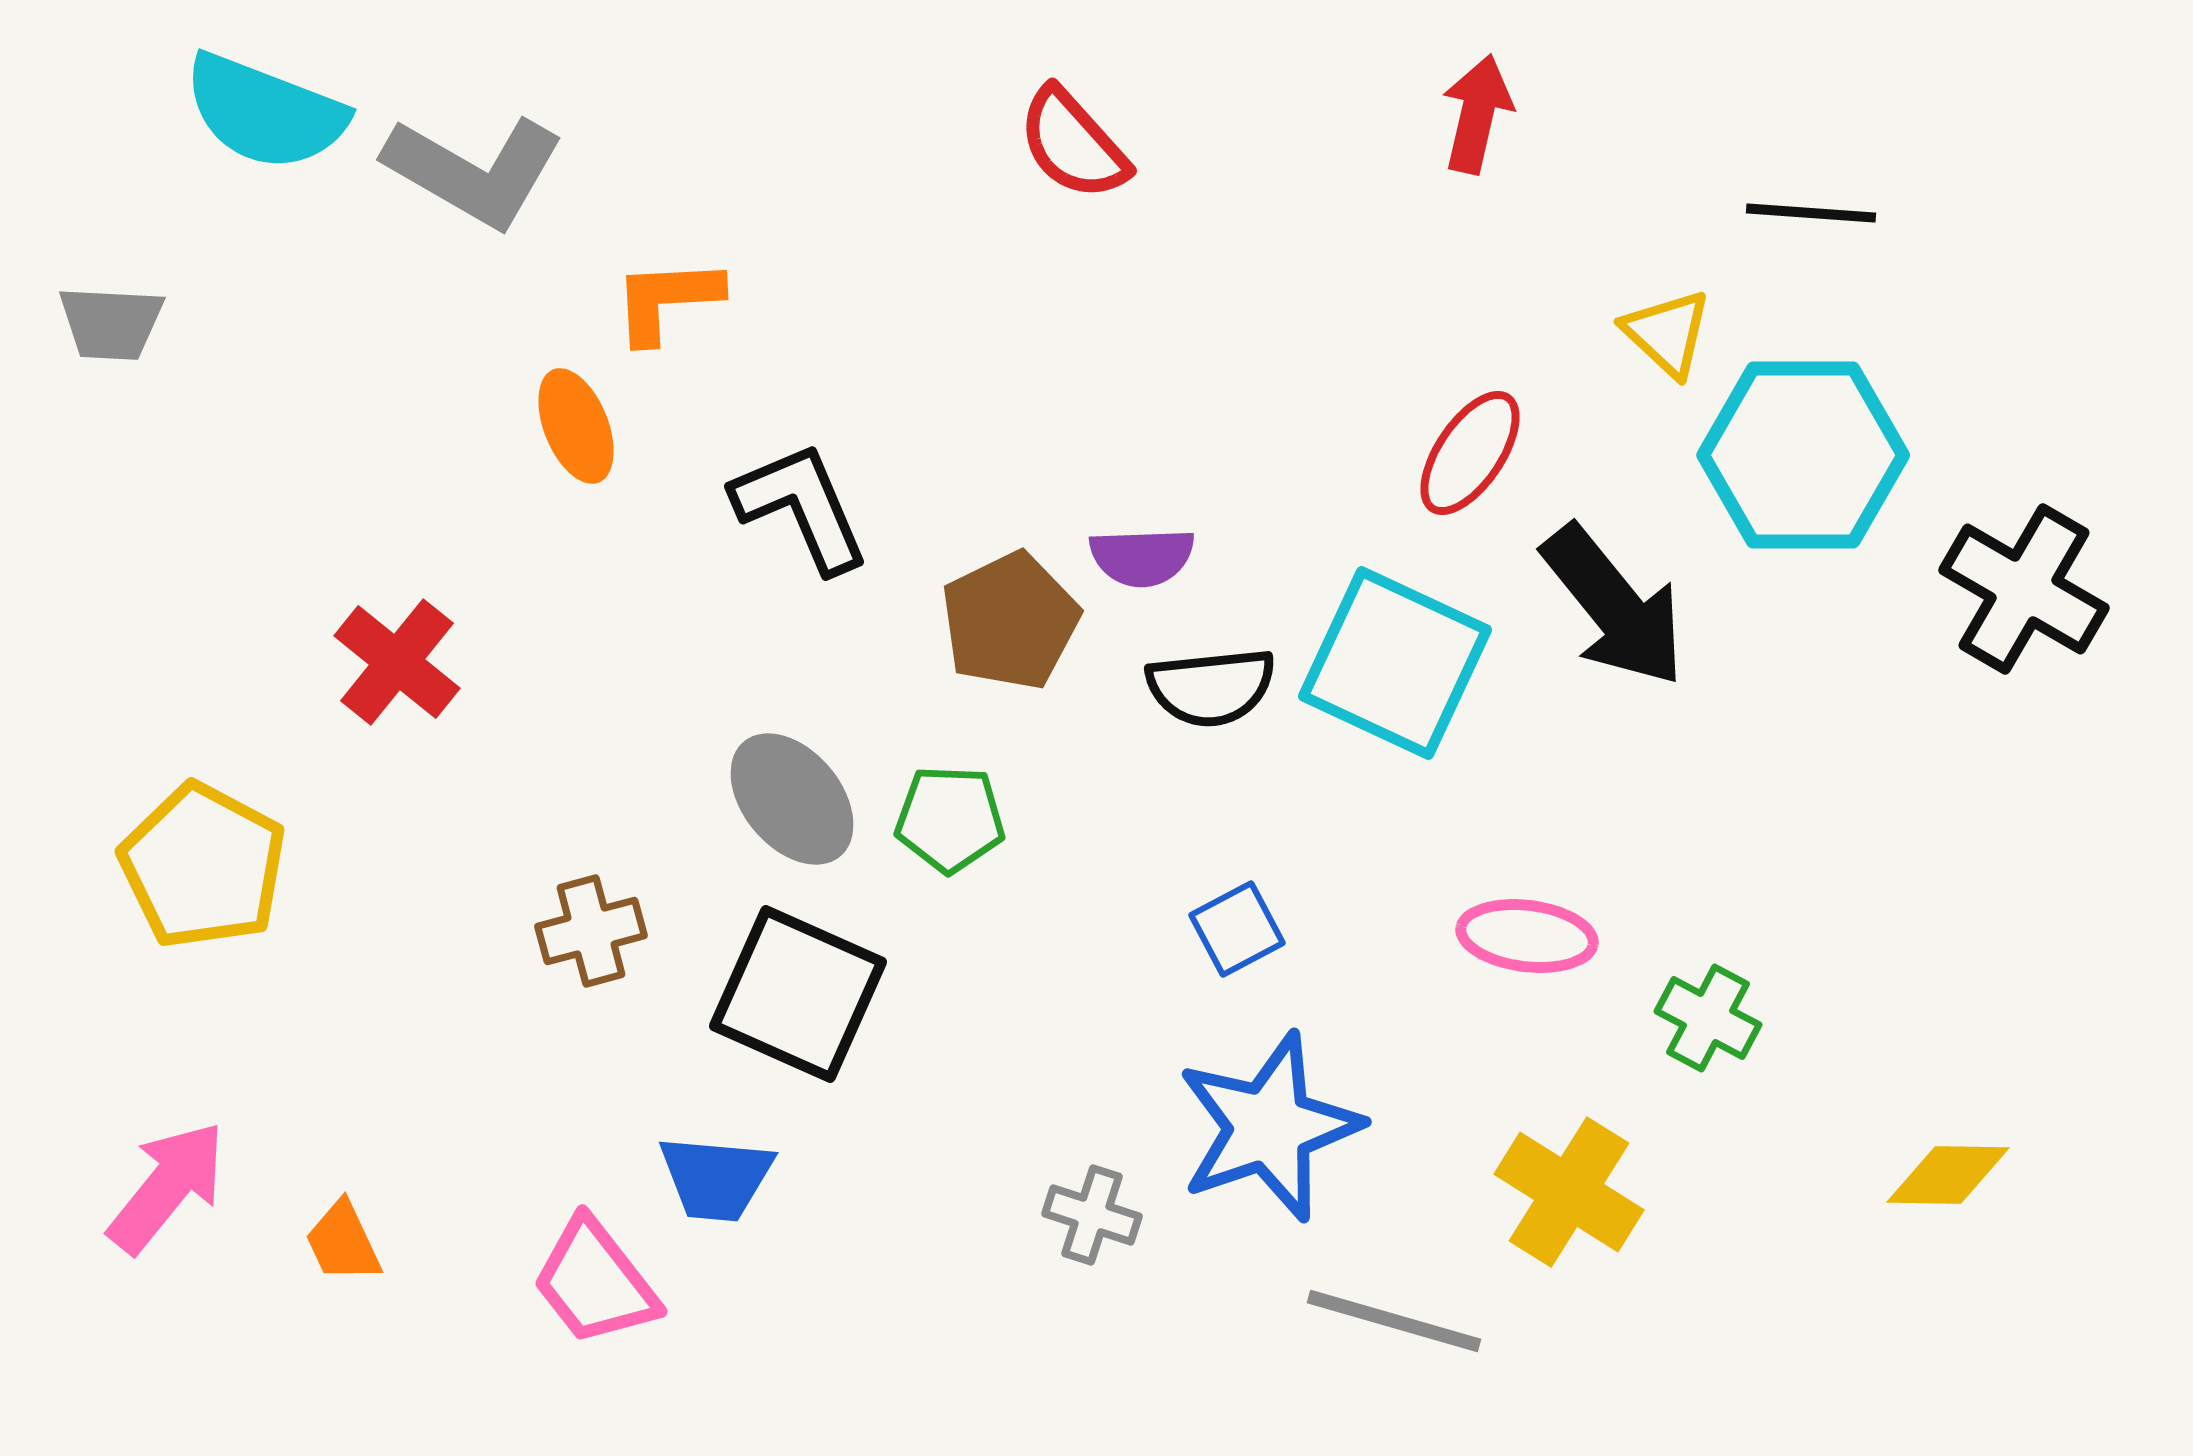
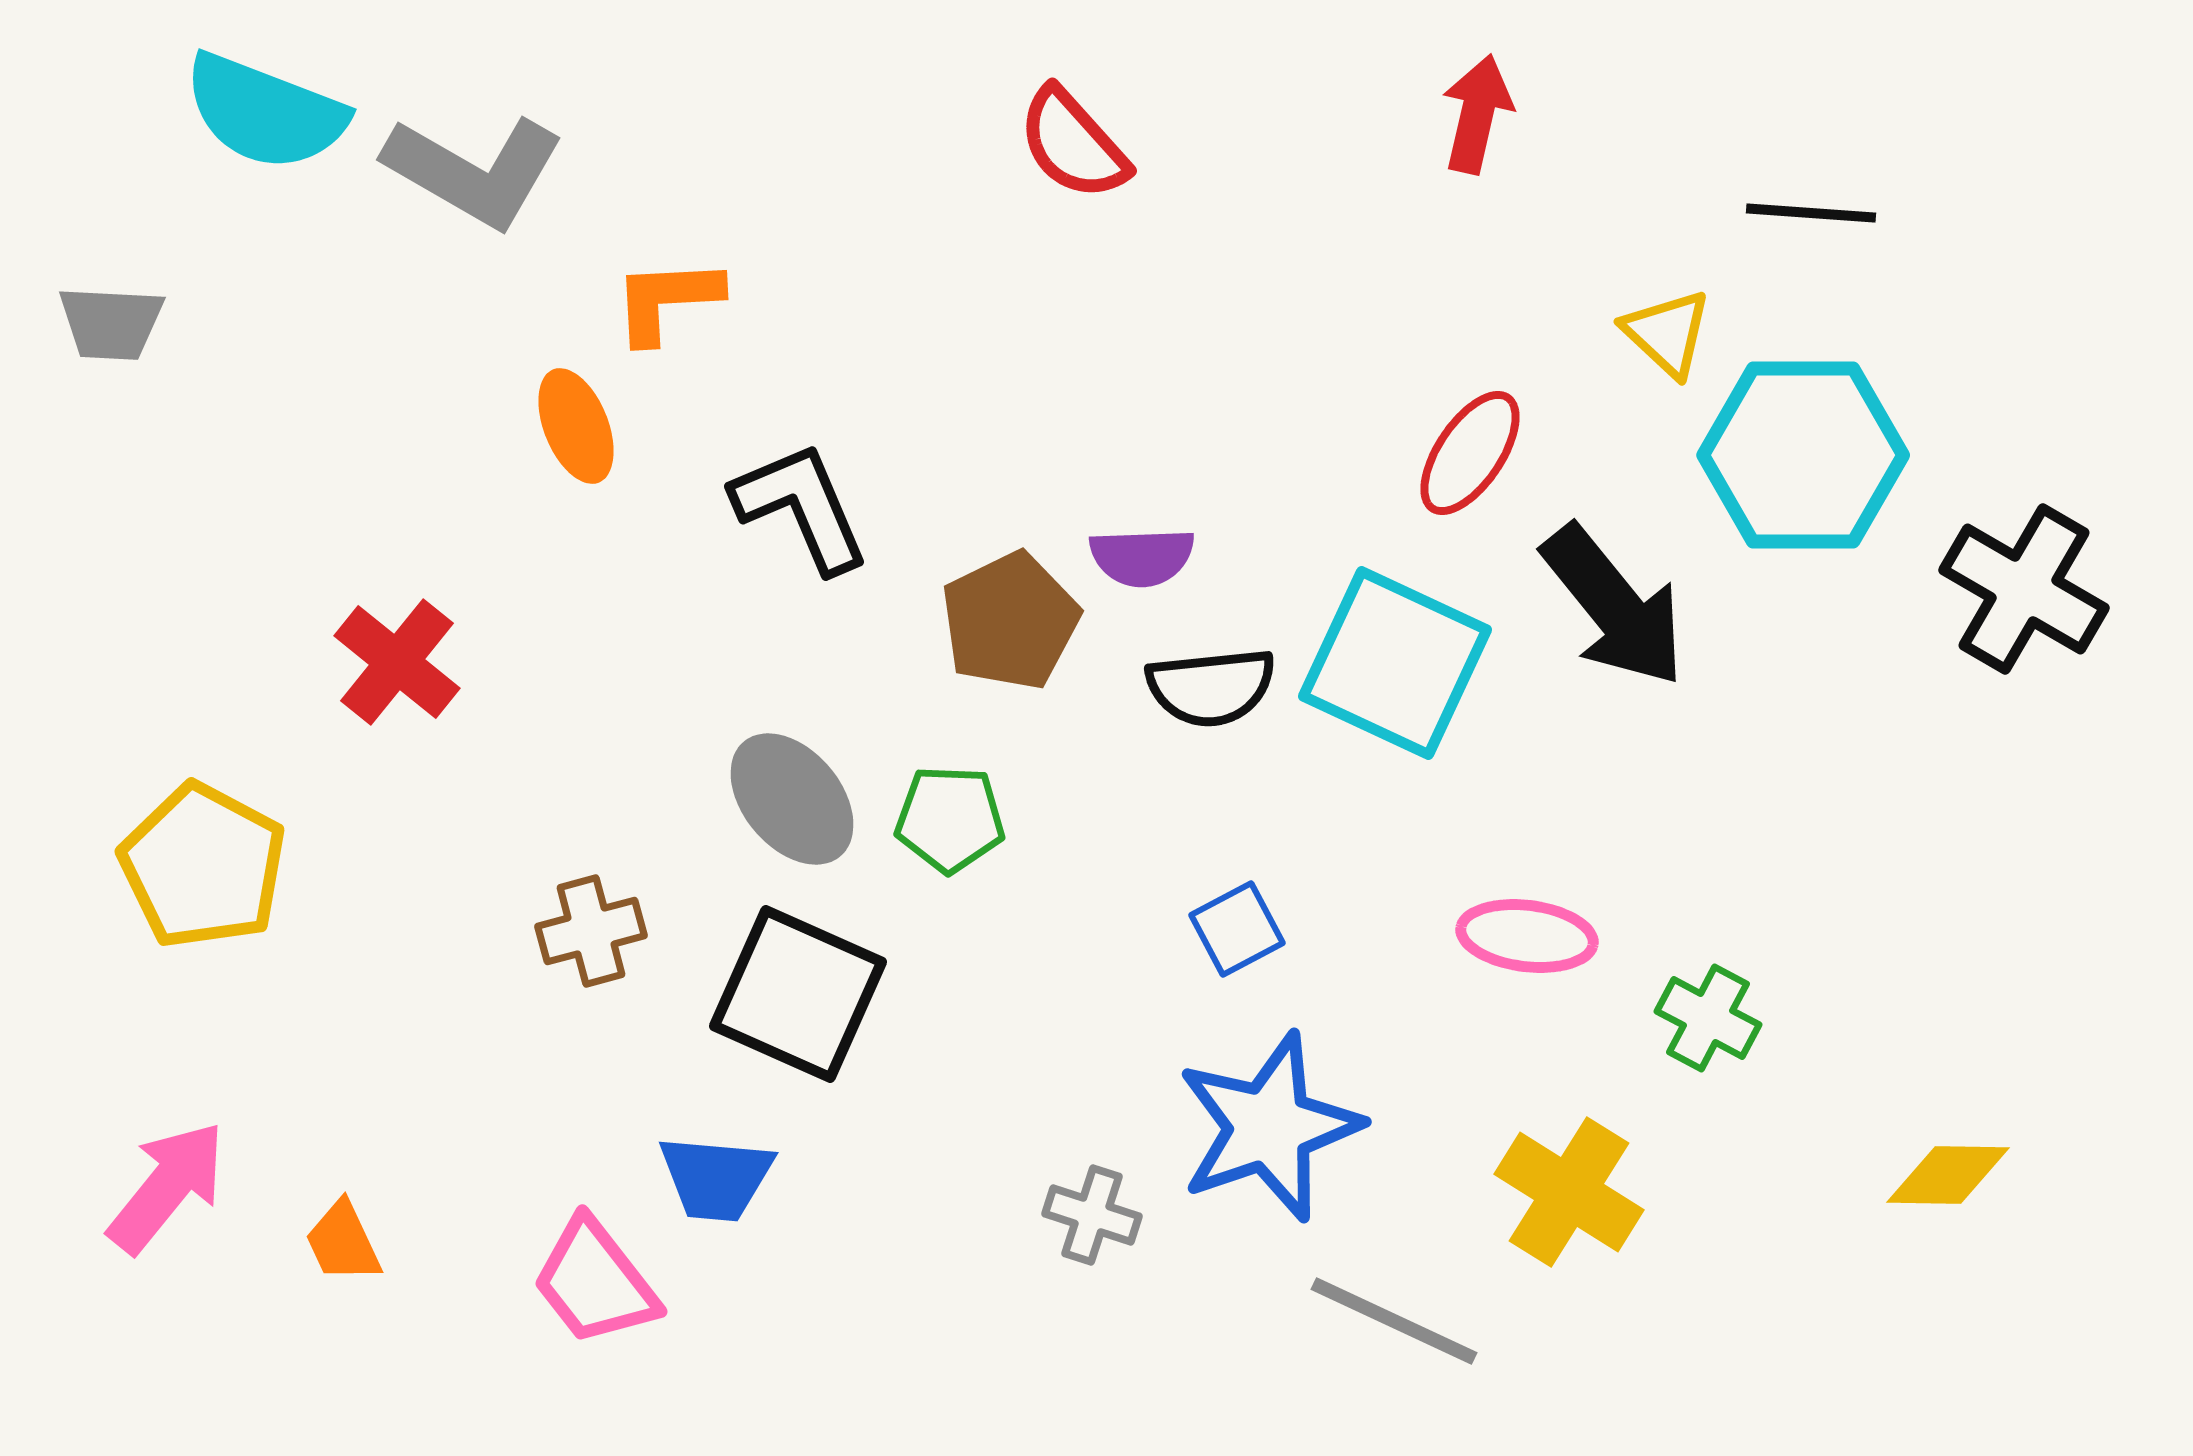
gray line: rotated 9 degrees clockwise
